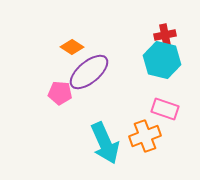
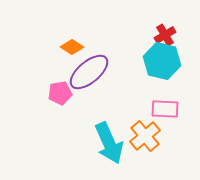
red cross: rotated 20 degrees counterclockwise
cyan hexagon: moved 1 px down
pink pentagon: rotated 15 degrees counterclockwise
pink rectangle: rotated 16 degrees counterclockwise
orange cross: rotated 20 degrees counterclockwise
cyan arrow: moved 4 px right
